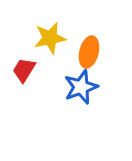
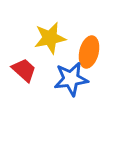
red trapezoid: rotated 100 degrees clockwise
blue star: moved 10 px left, 8 px up; rotated 12 degrees clockwise
